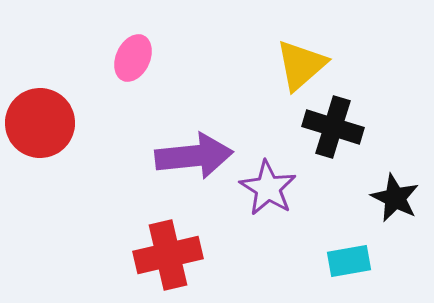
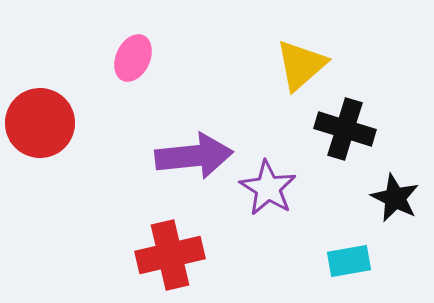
black cross: moved 12 px right, 2 px down
red cross: moved 2 px right
